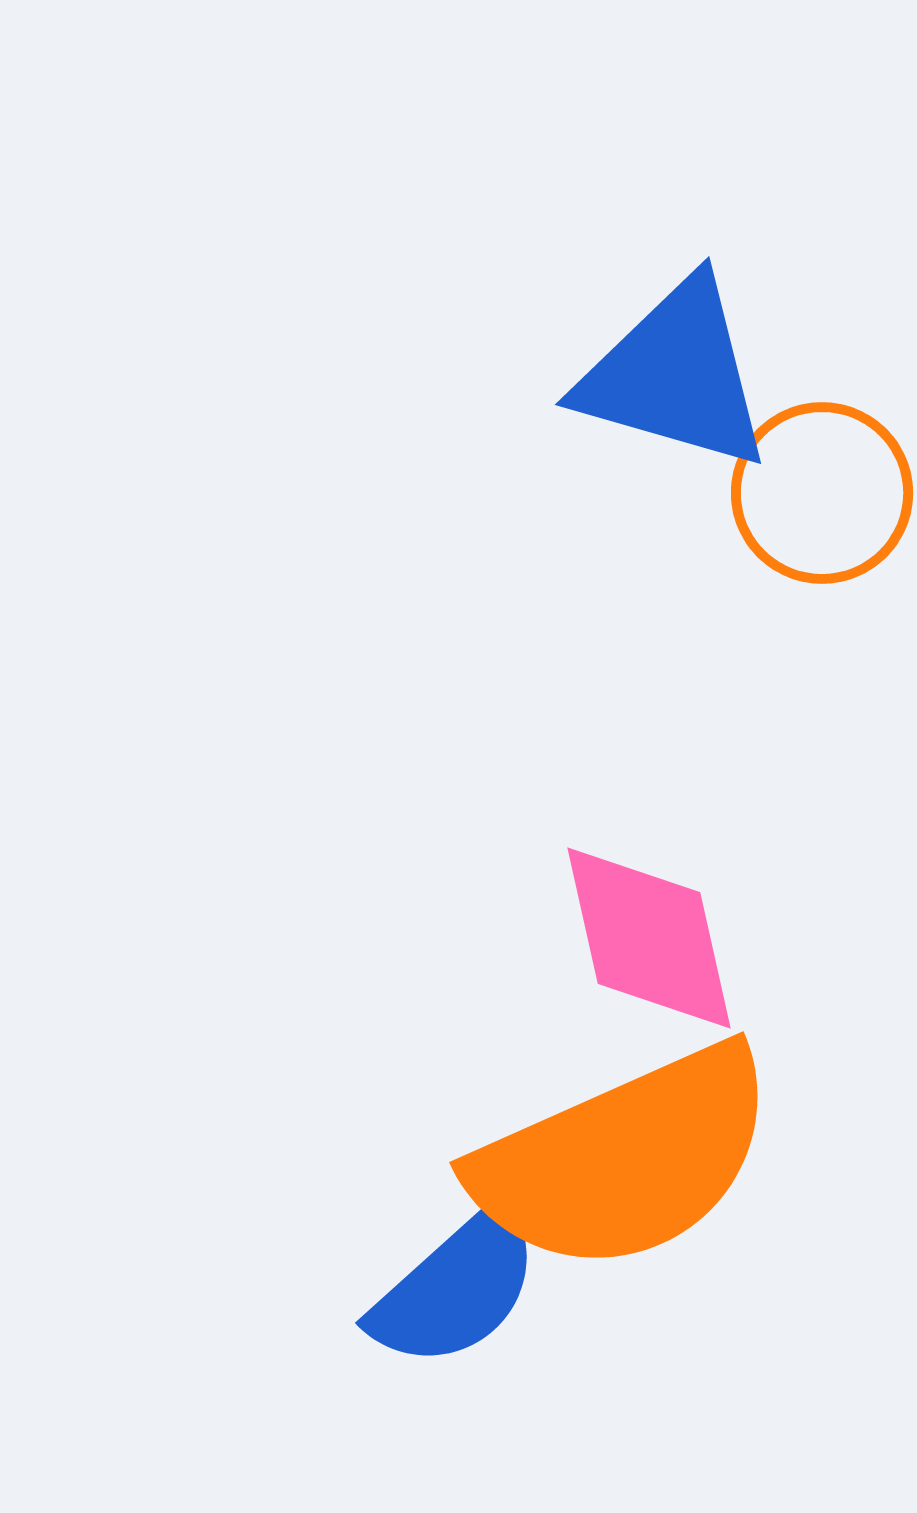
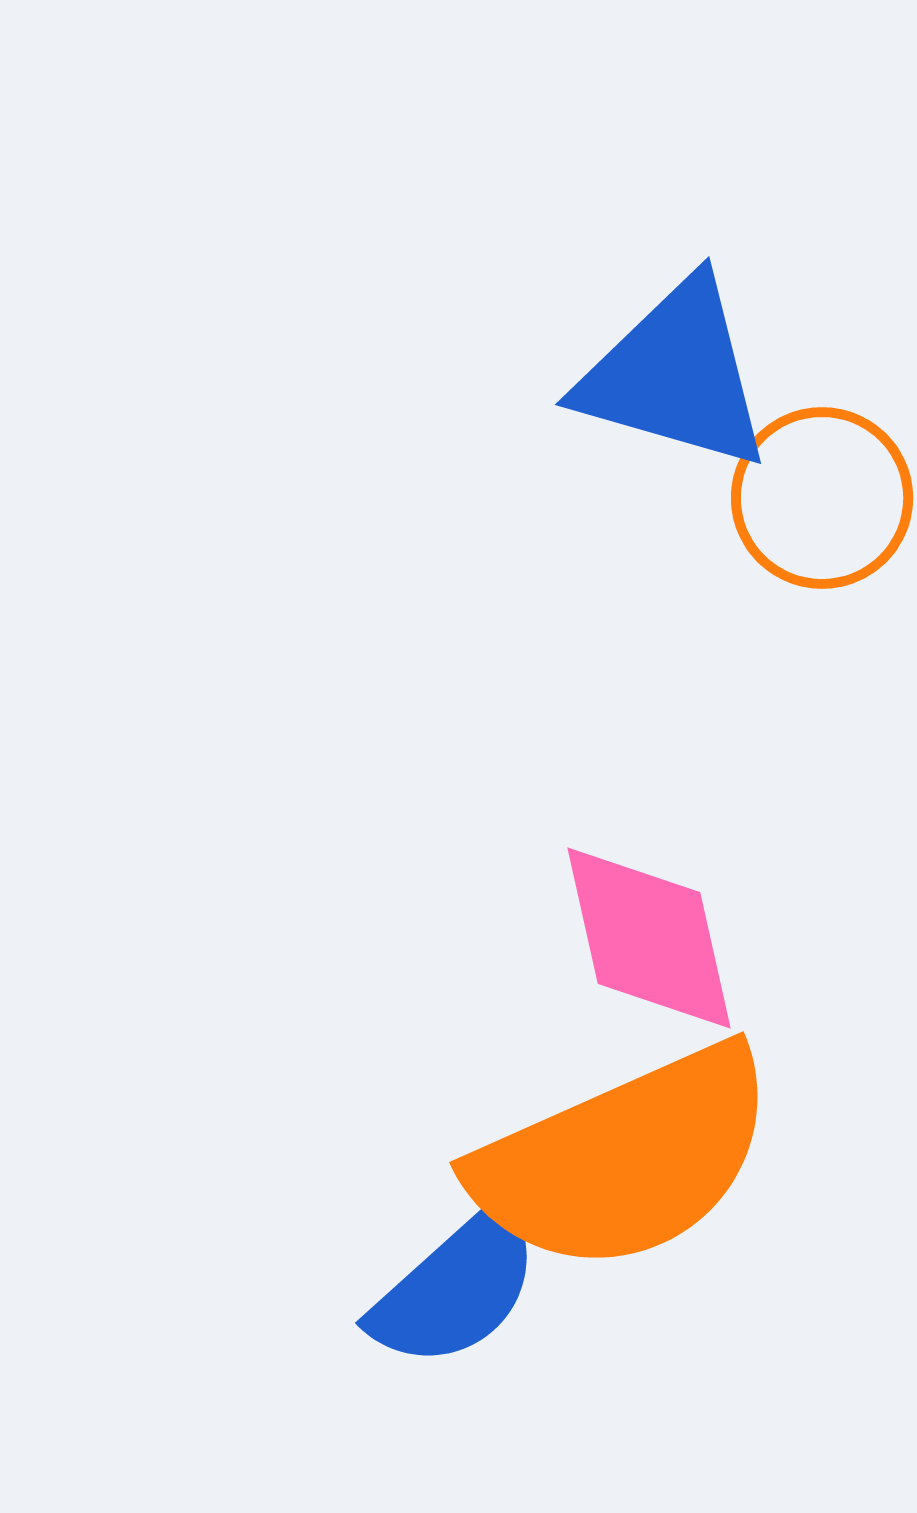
orange circle: moved 5 px down
